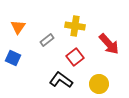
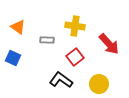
orange triangle: rotated 28 degrees counterclockwise
gray rectangle: rotated 40 degrees clockwise
